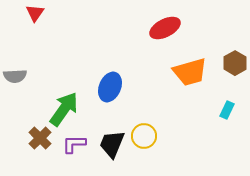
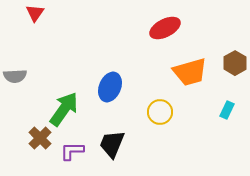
yellow circle: moved 16 px right, 24 px up
purple L-shape: moved 2 px left, 7 px down
